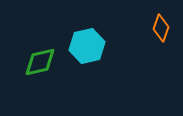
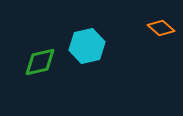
orange diamond: rotated 68 degrees counterclockwise
